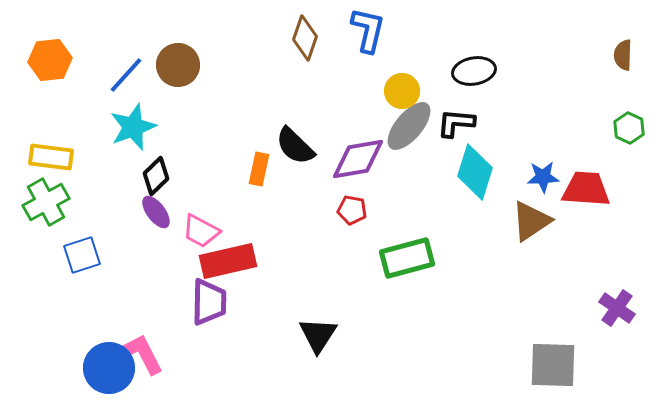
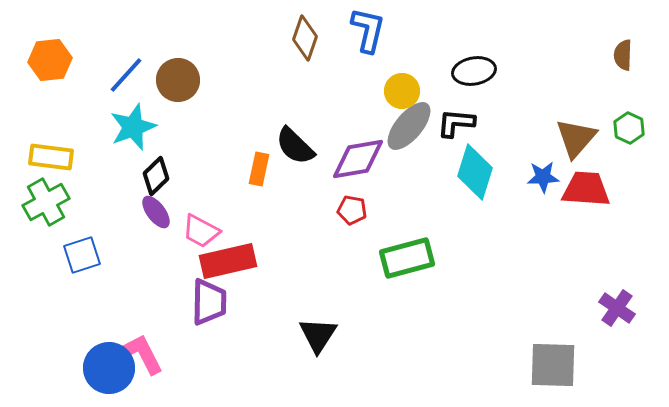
brown circle: moved 15 px down
brown triangle: moved 45 px right, 83 px up; rotated 15 degrees counterclockwise
